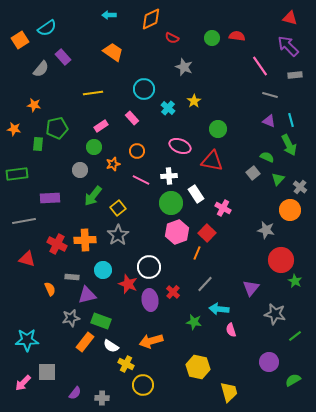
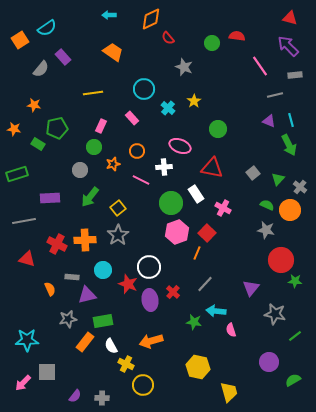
red semicircle at (172, 38): moved 4 px left; rotated 24 degrees clockwise
green circle at (212, 38): moved 5 px down
gray line at (270, 95): moved 5 px right; rotated 28 degrees counterclockwise
pink rectangle at (101, 126): rotated 32 degrees counterclockwise
green rectangle at (38, 144): rotated 64 degrees counterclockwise
green semicircle at (267, 157): moved 48 px down
red triangle at (212, 161): moved 7 px down
green rectangle at (17, 174): rotated 10 degrees counterclockwise
white cross at (169, 176): moved 5 px left, 9 px up
green arrow at (93, 196): moved 3 px left, 1 px down
green star at (295, 281): rotated 24 degrees counterclockwise
cyan arrow at (219, 309): moved 3 px left, 2 px down
gray star at (71, 318): moved 3 px left, 1 px down
green rectangle at (101, 321): moved 2 px right; rotated 30 degrees counterclockwise
white semicircle at (111, 346): rotated 28 degrees clockwise
purple semicircle at (75, 393): moved 3 px down
